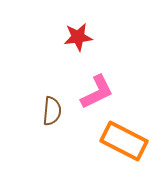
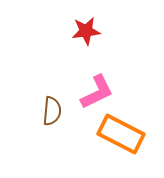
red star: moved 8 px right, 6 px up
orange rectangle: moved 3 px left, 7 px up
